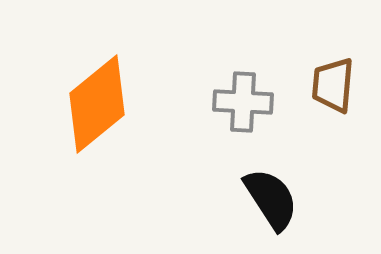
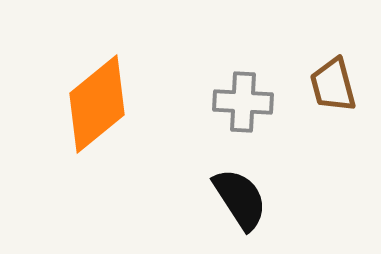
brown trapezoid: rotated 20 degrees counterclockwise
black semicircle: moved 31 px left
